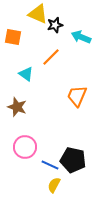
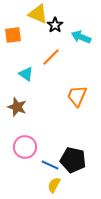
black star: rotated 21 degrees counterclockwise
orange square: moved 2 px up; rotated 18 degrees counterclockwise
